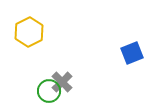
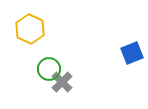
yellow hexagon: moved 1 px right, 3 px up; rotated 8 degrees counterclockwise
green circle: moved 22 px up
